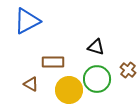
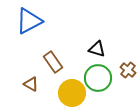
blue triangle: moved 2 px right
black triangle: moved 1 px right, 2 px down
brown rectangle: rotated 55 degrees clockwise
green circle: moved 1 px right, 1 px up
yellow circle: moved 3 px right, 3 px down
